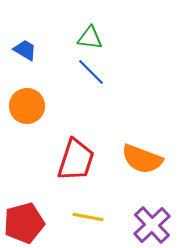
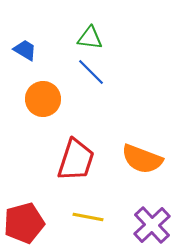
orange circle: moved 16 px right, 7 px up
